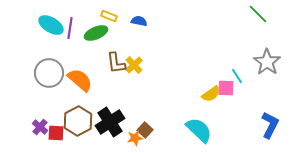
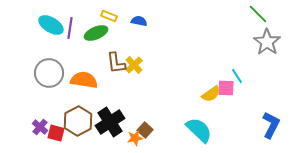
gray star: moved 20 px up
orange semicircle: moved 4 px right; rotated 32 degrees counterclockwise
blue L-shape: moved 1 px right
red square: rotated 12 degrees clockwise
